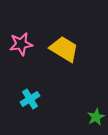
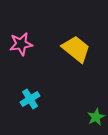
yellow trapezoid: moved 12 px right; rotated 8 degrees clockwise
